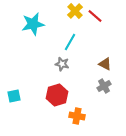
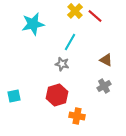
brown triangle: moved 1 px right, 4 px up
